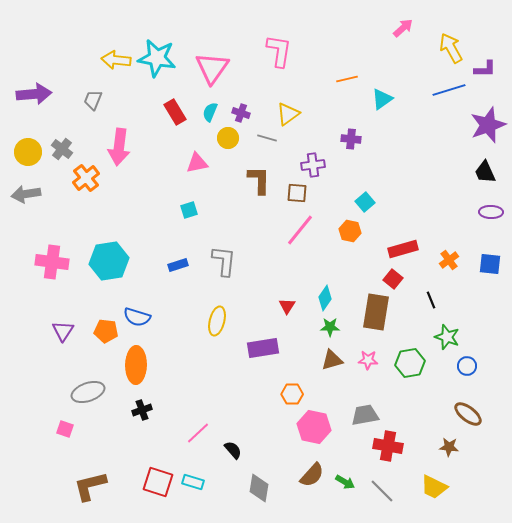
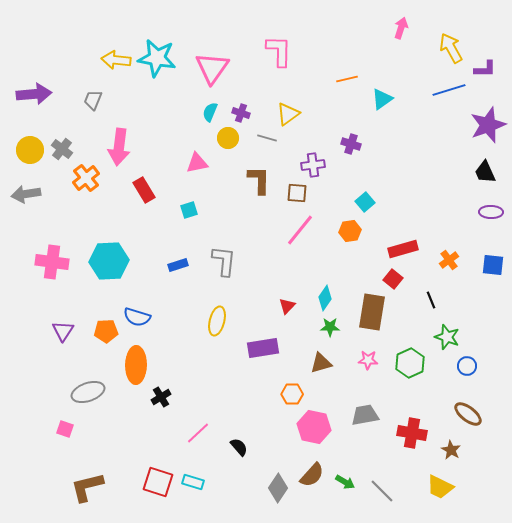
pink arrow at (403, 28): moved 2 px left; rotated 30 degrees counterclockwise
pink L-shape at (279, 51): rotated 8 degrees counterclockwise
red rectangle at (175, 112): moved 31 px left, 78 px down
purple cross at (351, 139): moved 5 px down; rotated 12 degrees clockwise
yellow circle at (28, 152): moved 2 px right, 2 px up
orange hexagon at (350, 231): rotated 20 degrees counterclockwise
cyan hexagon at (109, 261): rotated 6 degrees clockwise
blue square at (490, 264): moved 3 px right, 1 px down
red triangle at (287, 306): rotated 12 degrees clockwise
brown rectangle at (376, 312): moved 4 px left
orange pentagon at (106, 331): rotated 10 degrees counterclockwise
brown triangle at (332, 360): moved 11 px left, 3 px down
green hexagon at (410, 363): rotated 16 degrees counterclockwise
black cross at (142, 410): moved 19 px right, 13 px up; rotated 12 degrees counterclockwise
red cross at (388, 446): moved 24 px right, 13 px up
brown star at (449, 447): moved 2 px right, 3 px down; rotated 24 degrees clockwise
black semicircle at (233, 450): moved 6 px right, 3 px up
brown L-shape at (90, 486): moved 3 px left, 1 px down
yellow trapezoid at (434, 487): moved 6 px right
gray diamond at (259, 488): moved 19 px right; rotated 24 degrees clockwise
